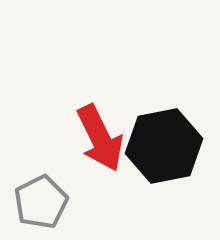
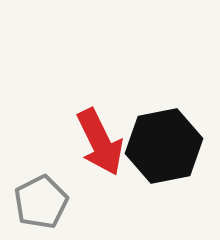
red arrow: moved 4 px down
